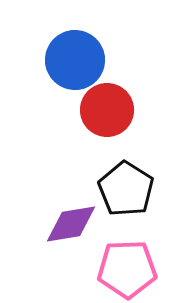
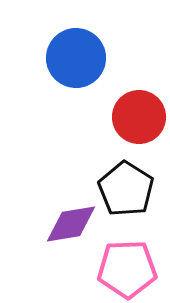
blue circle: moved 1 px right, 2 px up
red circle: moved 32 px right, 7 px down
